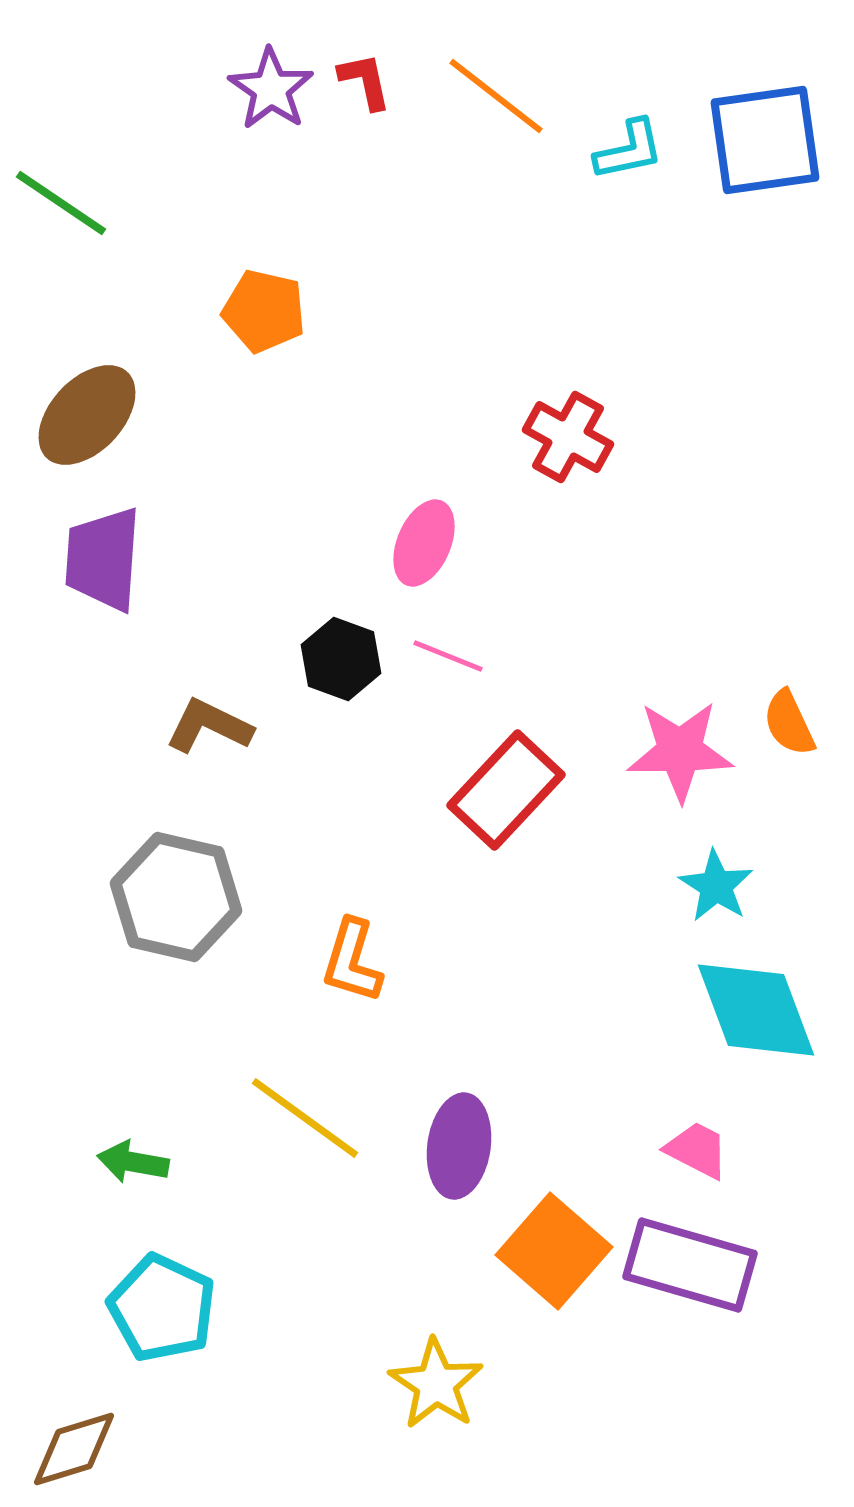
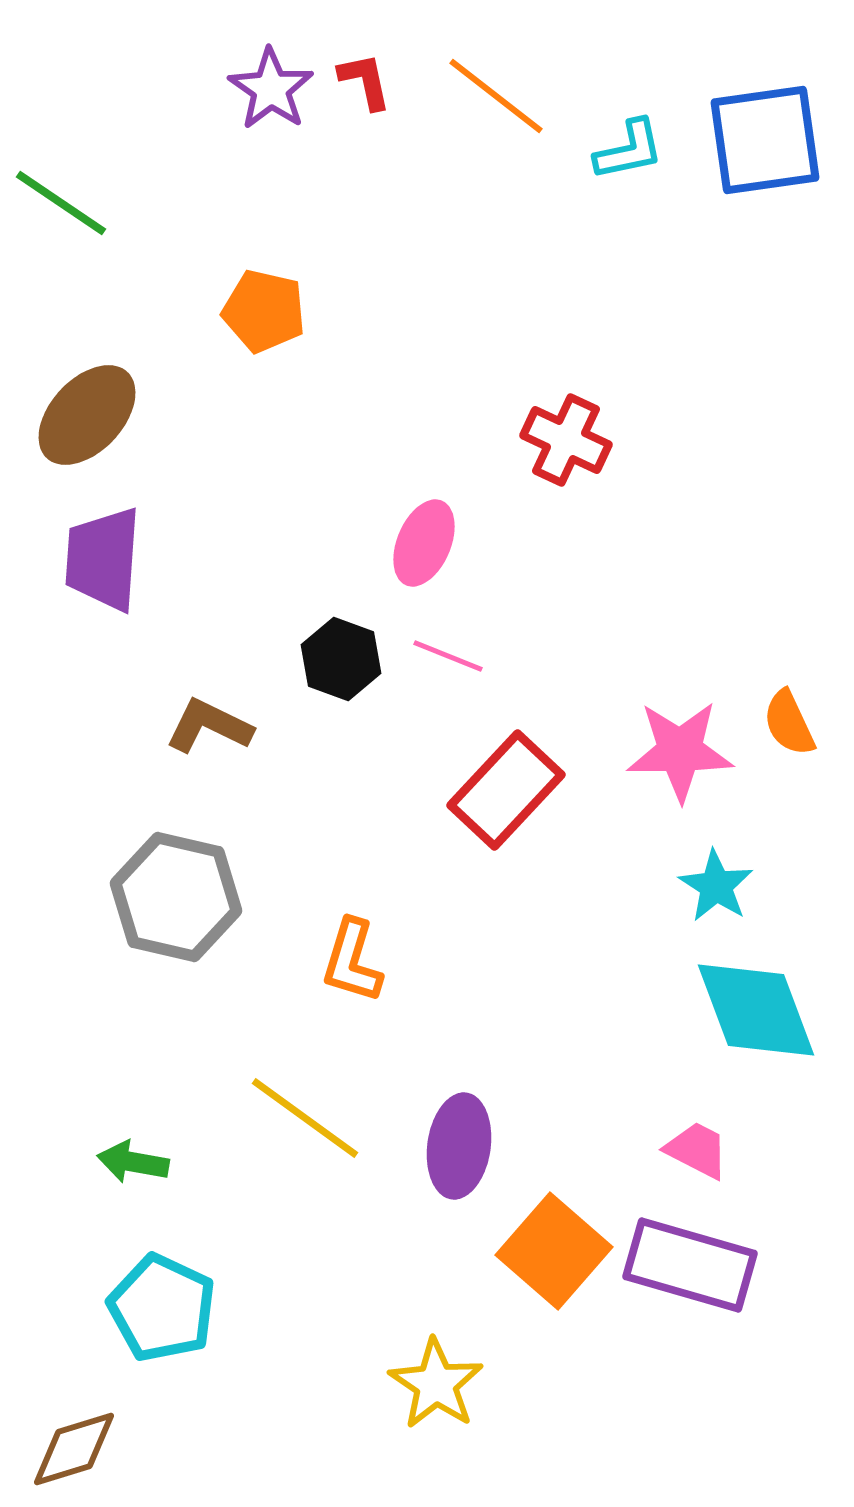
red cross: moved 2 px left, 3 px down; rotated 4 degrees counterclockwise
